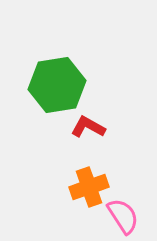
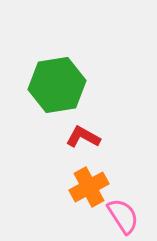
red L-shape: moved 5 px left, 10 px down
orange cross: rotated 9 degrees counterclockwise
